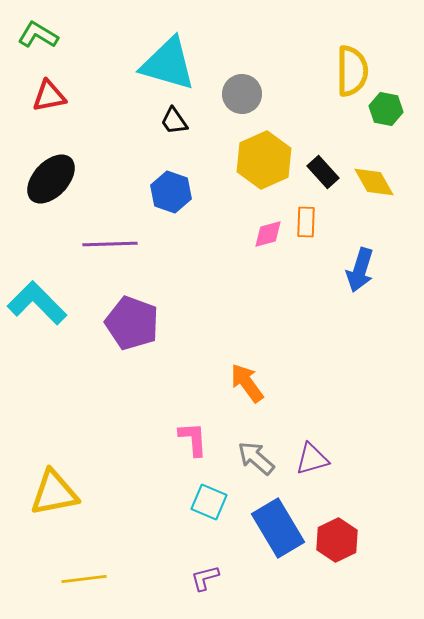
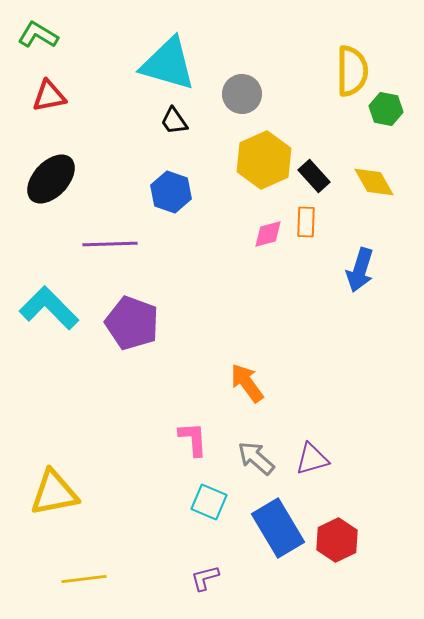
black rectangle: moved 9 px left, 4 px down
cyan L-shape: moved 12 px right, 5 px down
